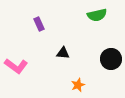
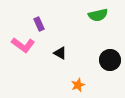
green semicircle: moved 1 px right
black triangle: moved 3 px left; rotated 24 degrees clockwise
black circle: moved 1 px left, 1 px down
pink L-shape: moved 7 px right, 21 px up
